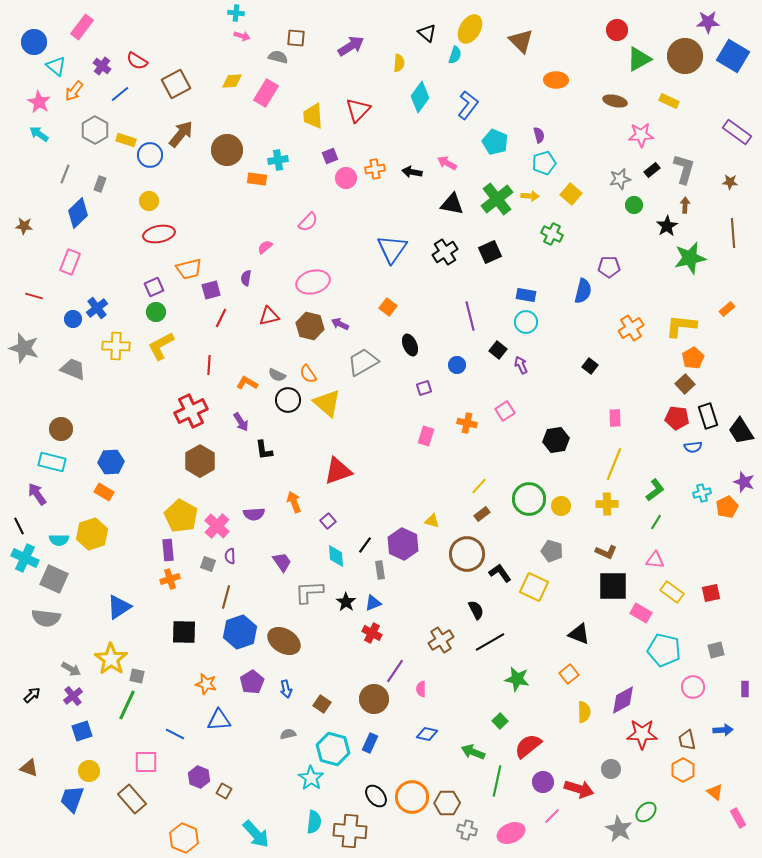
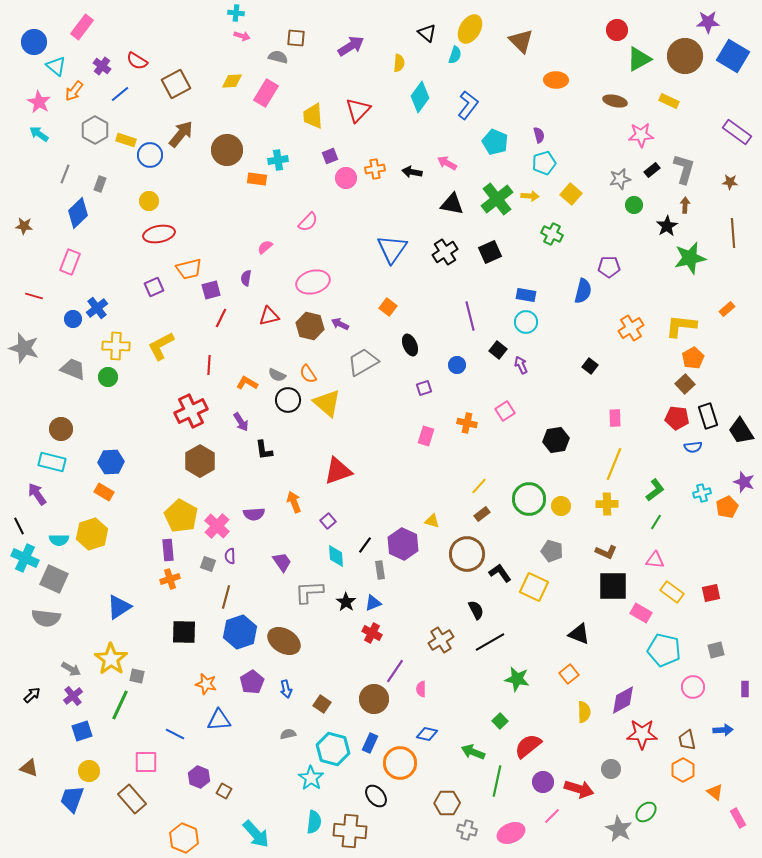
green circle at (156, 312): moved 48 px left, 65 px down
green line at (127, 705): moved 7 px left
orange circle at (412, 797): moved 12 px left, 34 px up
